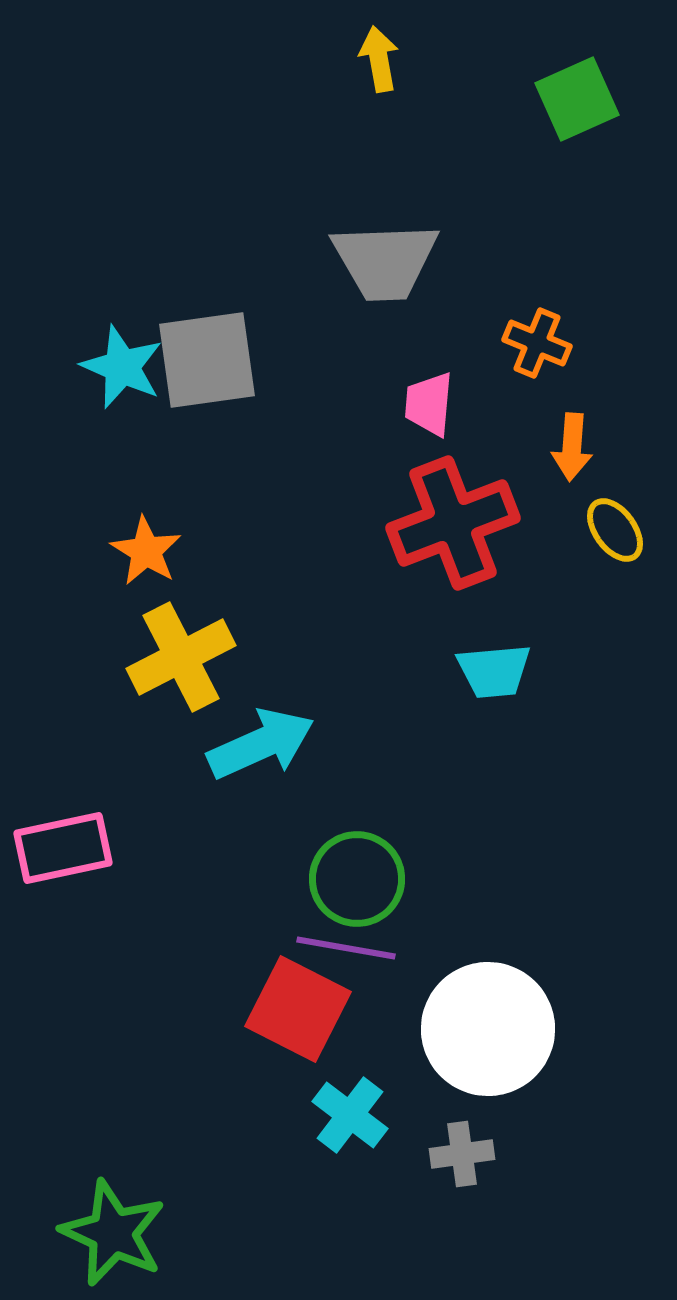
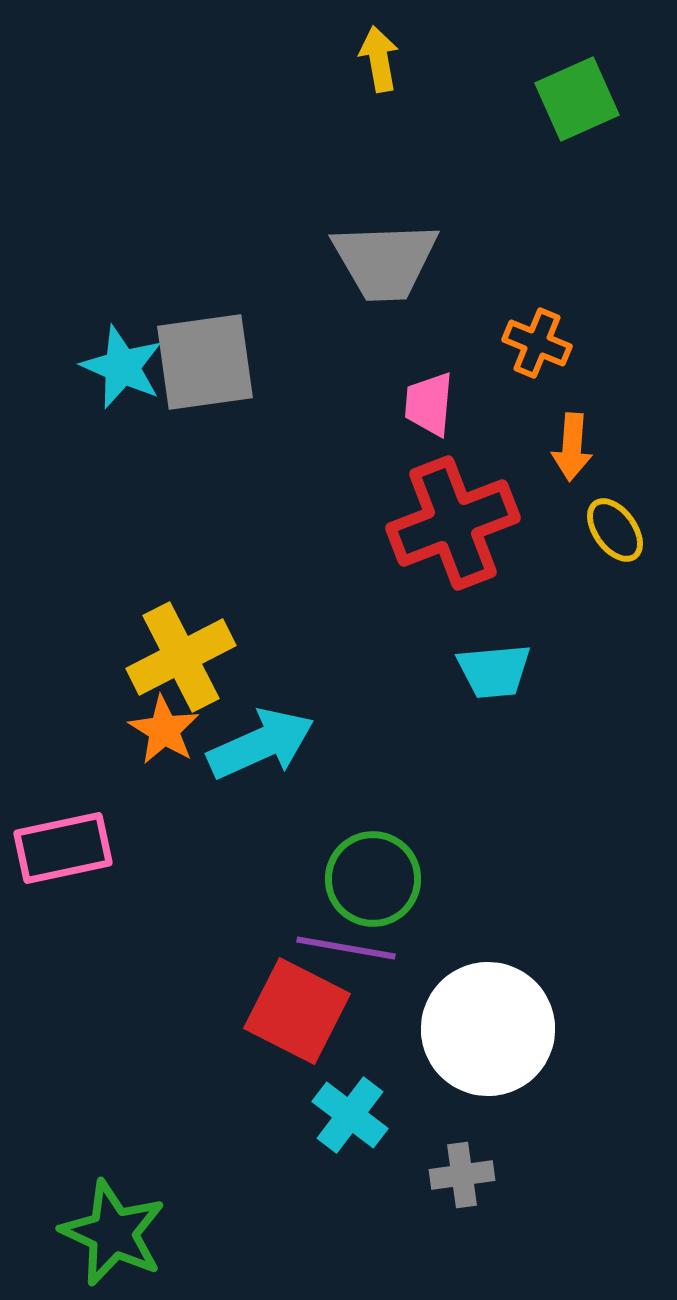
gray square: moved 2 px left, 2 px down
orange star: moved 18 px right, 179 px down
green circle: moved 16 px right
red square: moved 1 px left, 2 px down
gray cross: moved 21 px down
